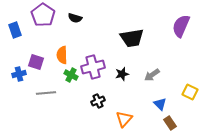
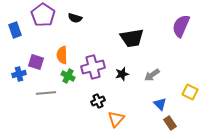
green cross: moved 3 px left, 1 px down
orange triangle: moved 8 px left
